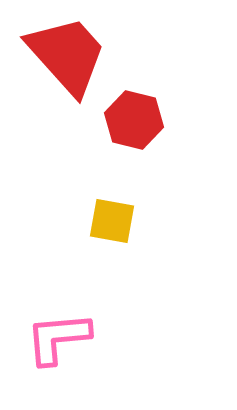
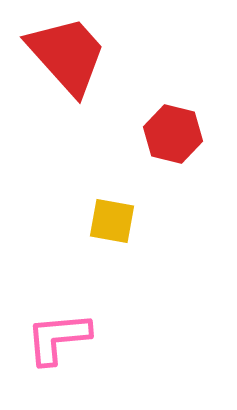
red hexagon: moved 39 px right, 14 px down
